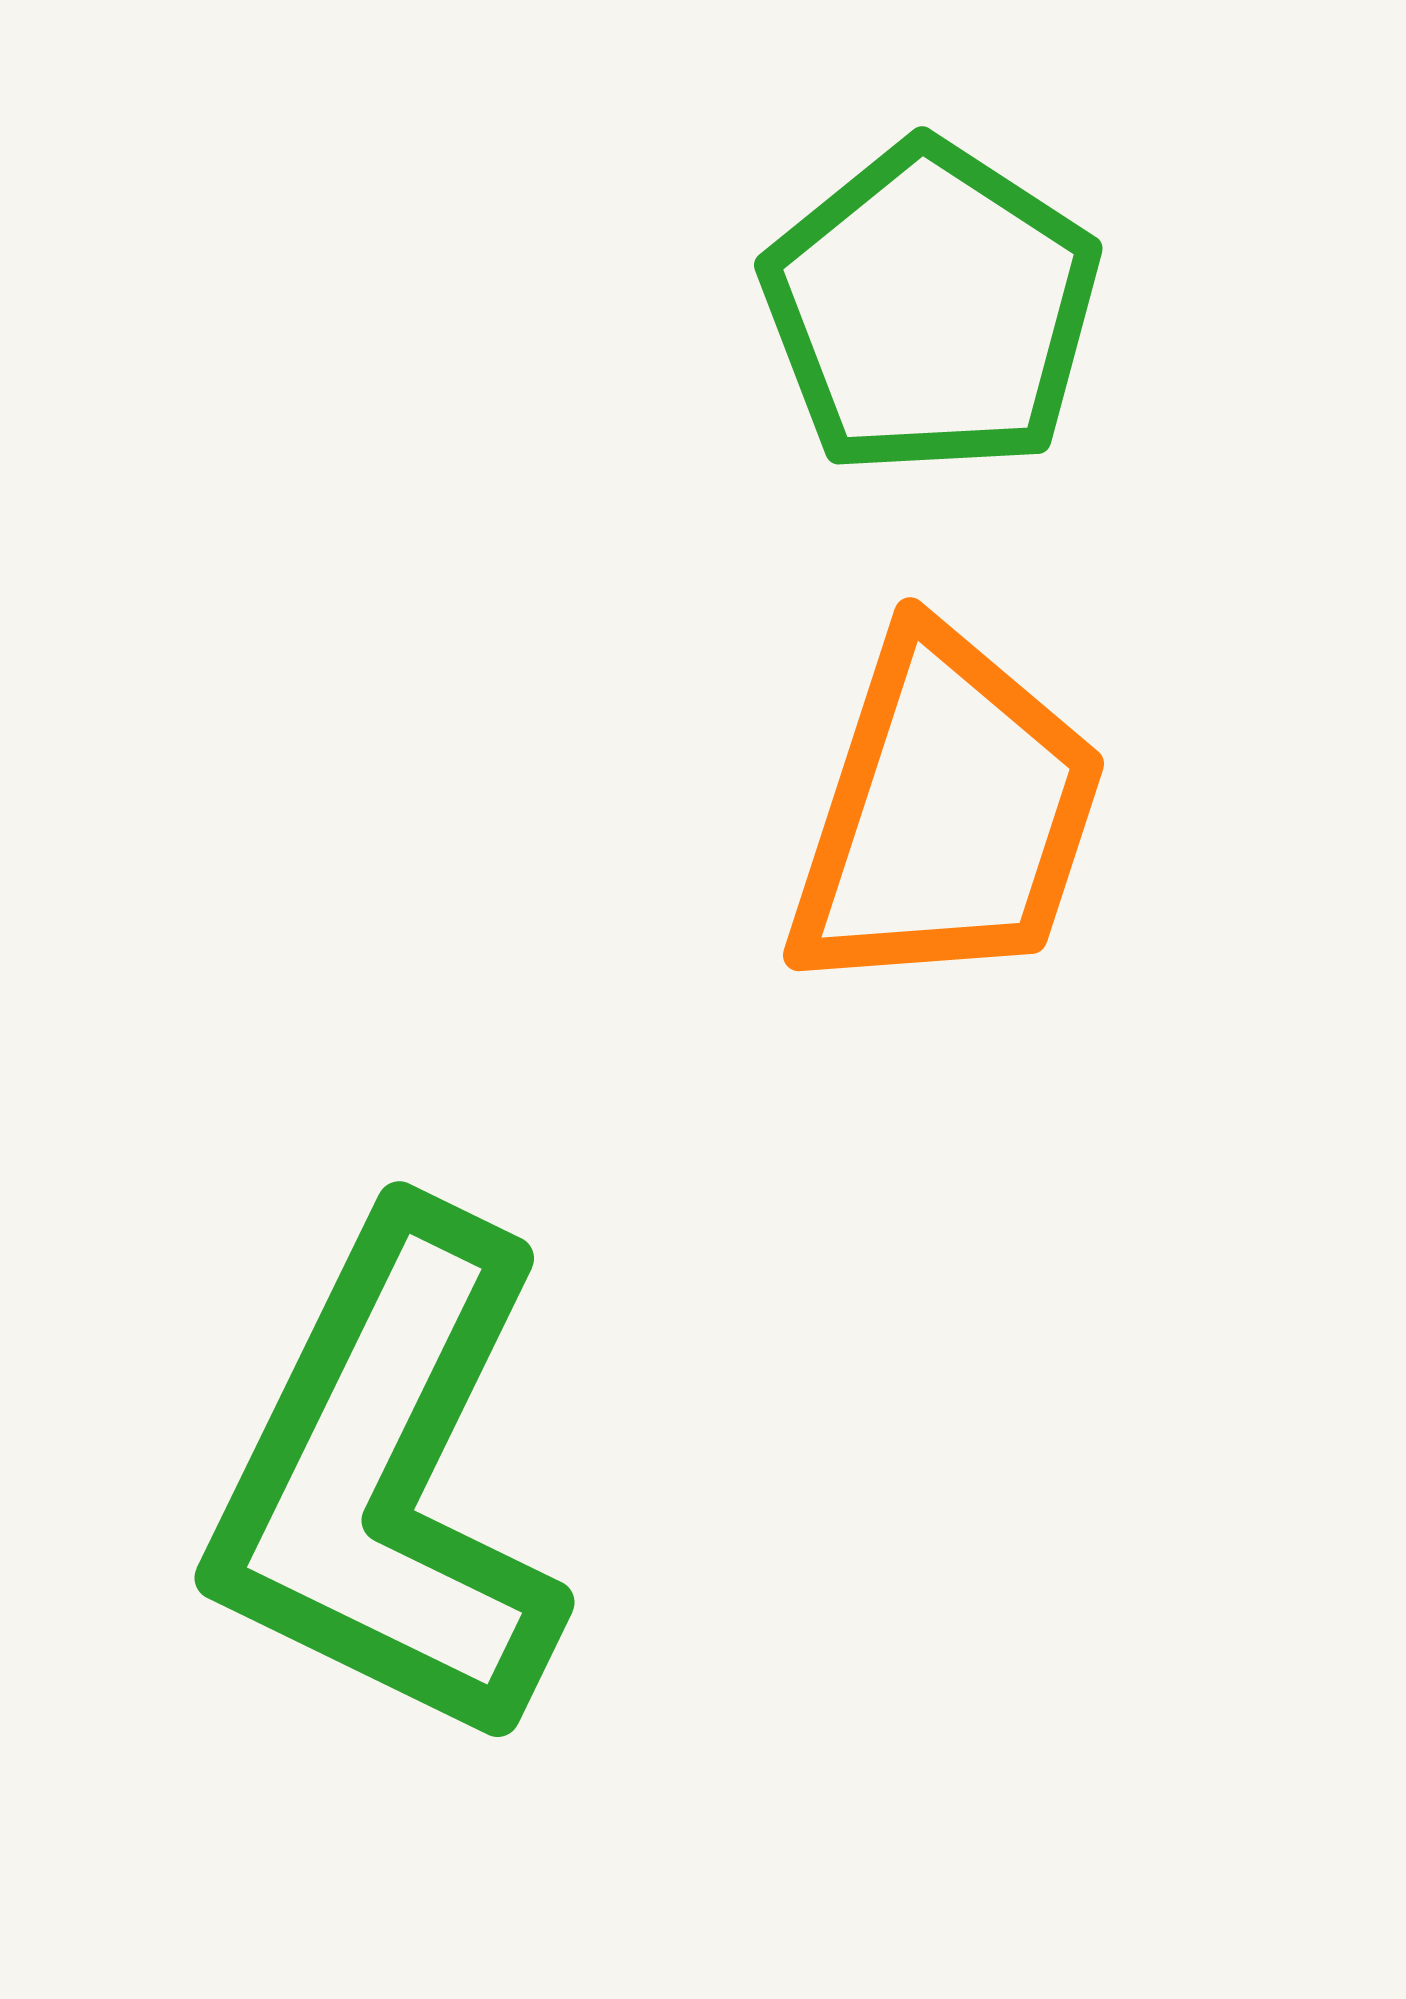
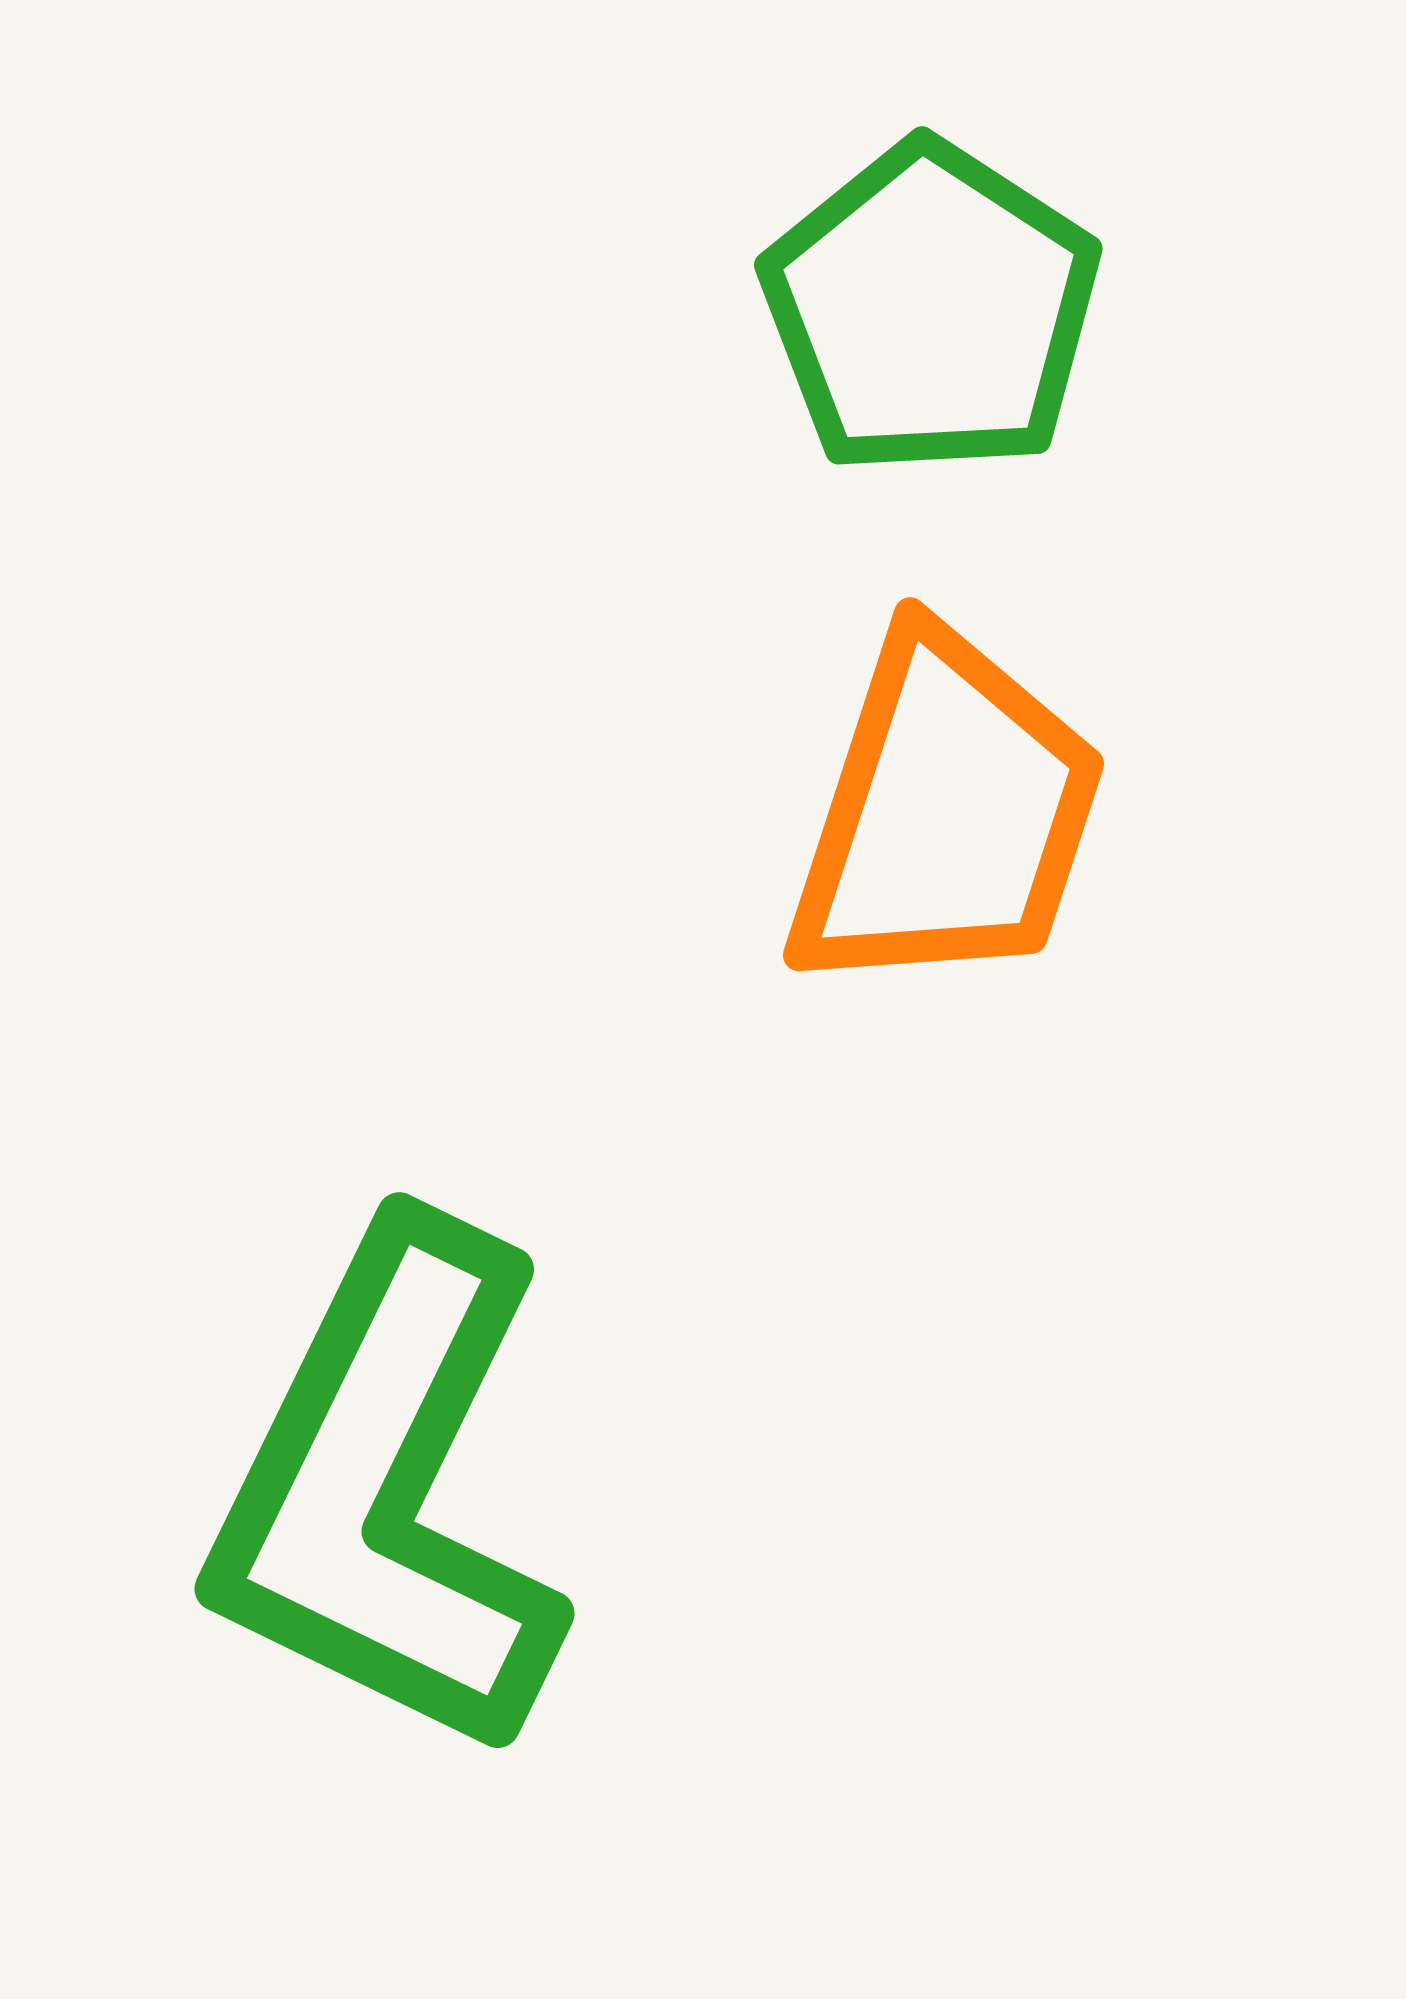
green L-shape: moved 11 px down
